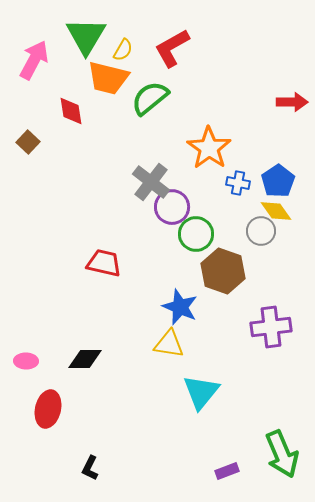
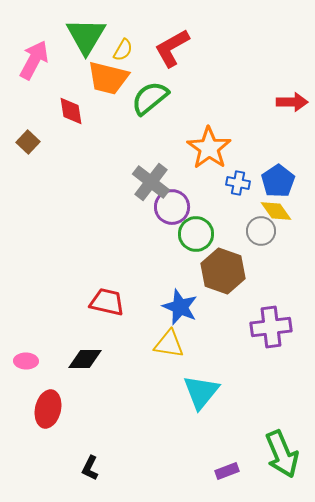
red trapezoid: moved 3 px right, 39 px down
